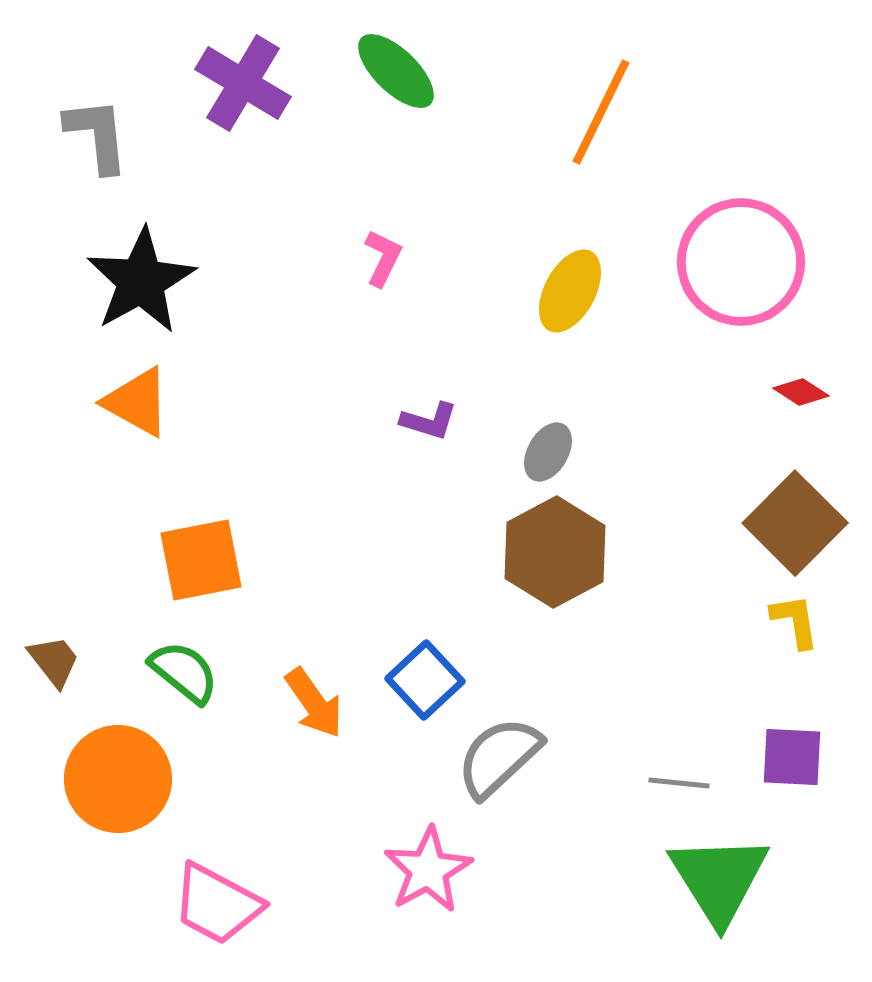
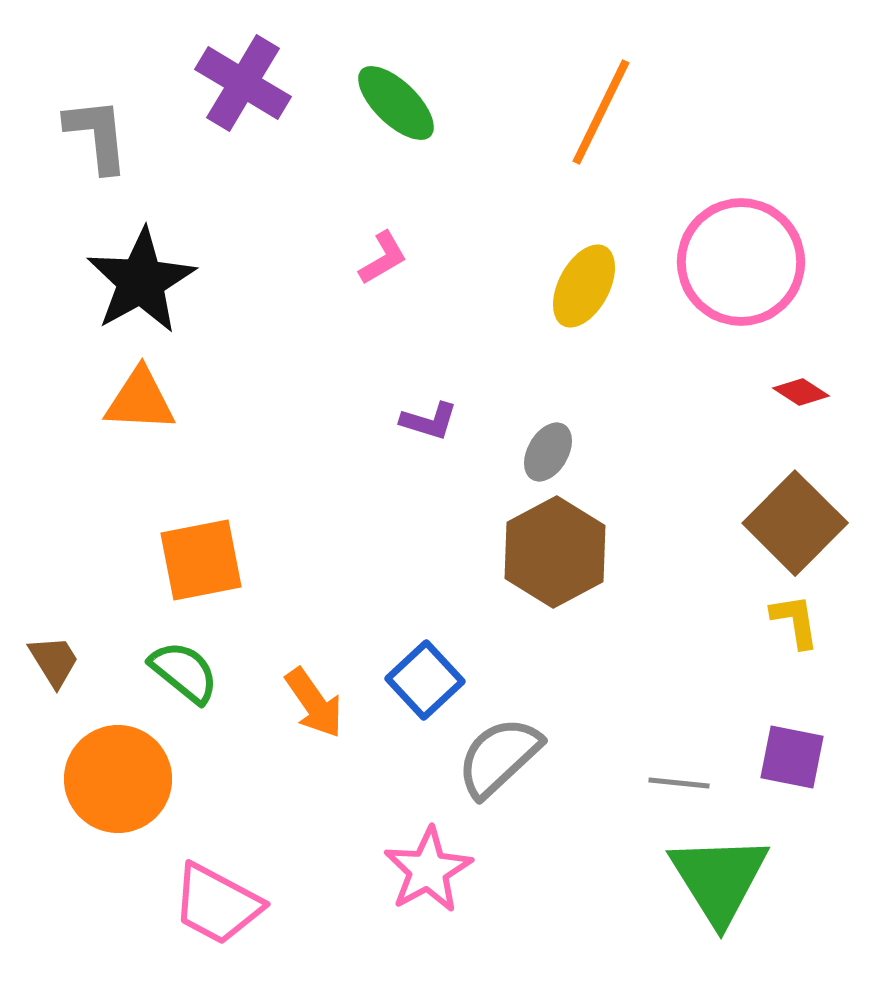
green ellipse: moved 32 px down
pink L-shape: rotated 34 degrees clockwise
yellow ellipse: moved 14 px right, 5 px up
orange triangle: moved 3 px right, 2 px up; rotated 26 degrees counterclockwise
brown trapezoid: rotated 6 degrees clockwise
purple square: rotated 8 degrees clockwise
